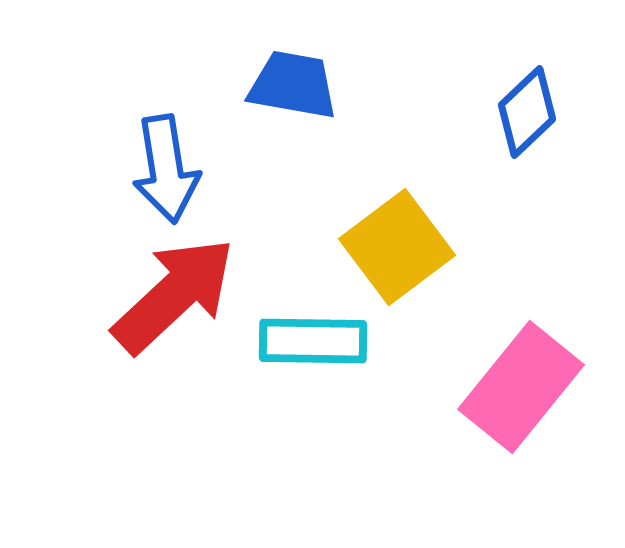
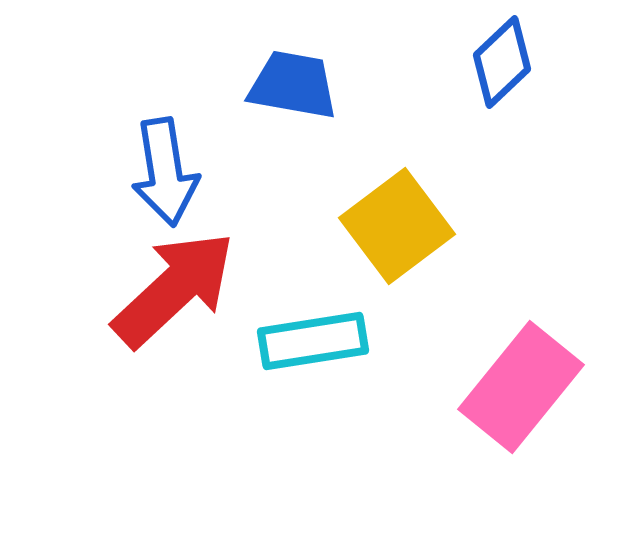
blue diamond: moved 25 px left, 50 px up
blue arrow: moved 1 px left, 3 px down
yellow square: moved 21 px up
red arrow: moved 6 px up
cyan rectangle: rotated 10 degrees counterclockwise
